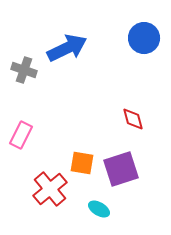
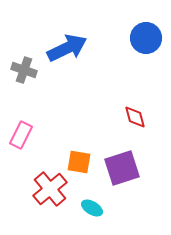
blue circle: moved 2 px right
red diamond: moved 2 px right, 2 px up
orange square: moved 3 px left, 1 px up
purple square: moved 1 px right, 1 px up
cyan ellipse: moved 7 px left, 1 px up
